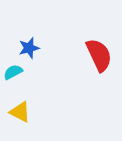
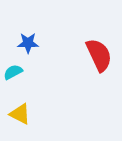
blue star: moved 1 px left, 5 px up; rotated 15 degrees clockwise
yellow triangle: moved 2 px down
